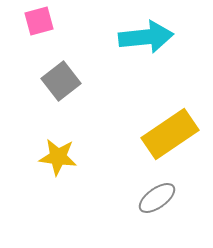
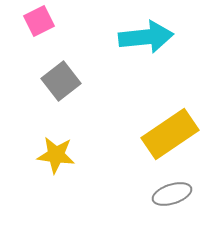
pink square: rotated 12 degrees counterclockwise
yellow star: moved 2 px left, 2 px up
gray ellipse: moved 15 px right, 4 px up; rotated 18 degrees clockwise
